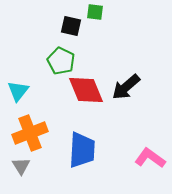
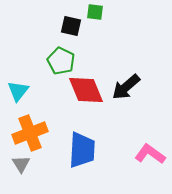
pink L-shape: moved 4 px up
gray triangle: moved 2 px up
